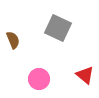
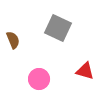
red triangle: moved 4 px up; rotated 24 degrees counterclockwise
